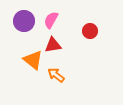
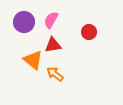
purple circle: moved 1 px down
red circle: moved 1 px left, 1 px down
orange arrow: moved 1 px left, 1 px up
